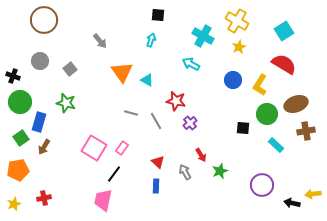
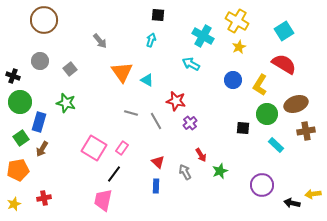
brown arrow at (44, 147): moved 2 px left, 2 px down
